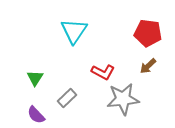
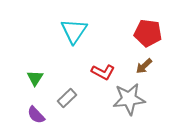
brown arrow: moved 4 px left
gray star: moved 6 px right
